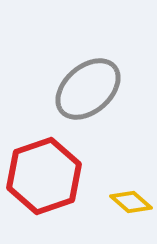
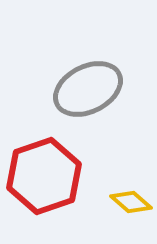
gray ellipse: rotated 14 degrees clockwise
